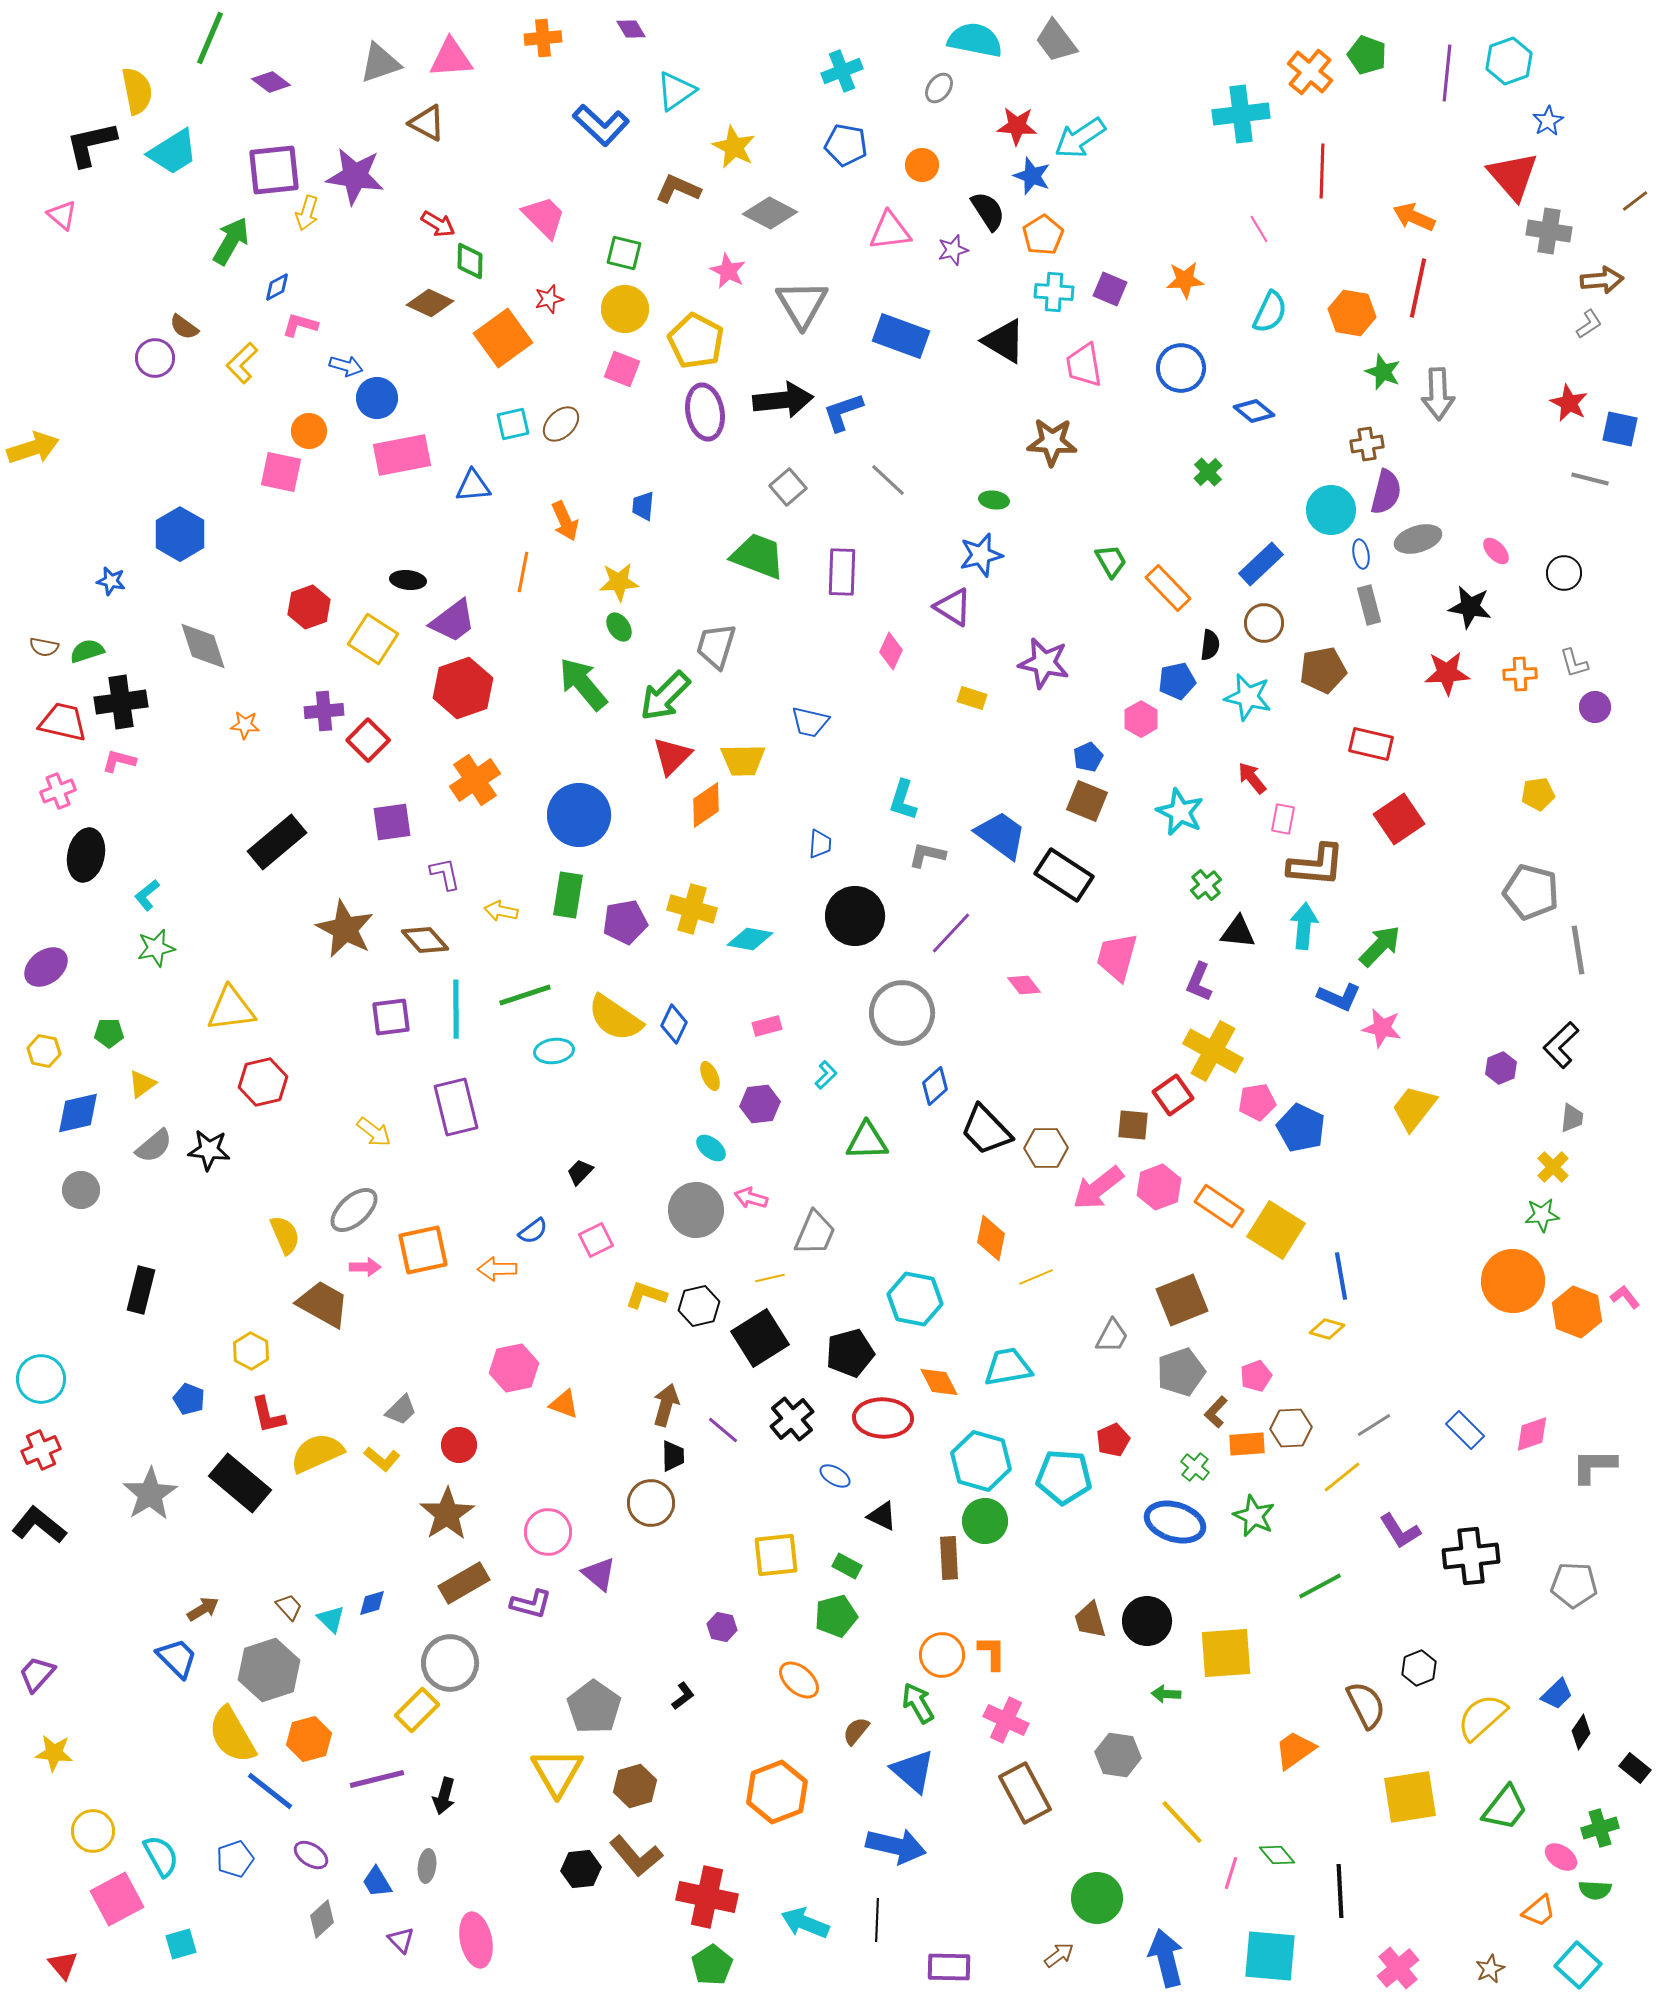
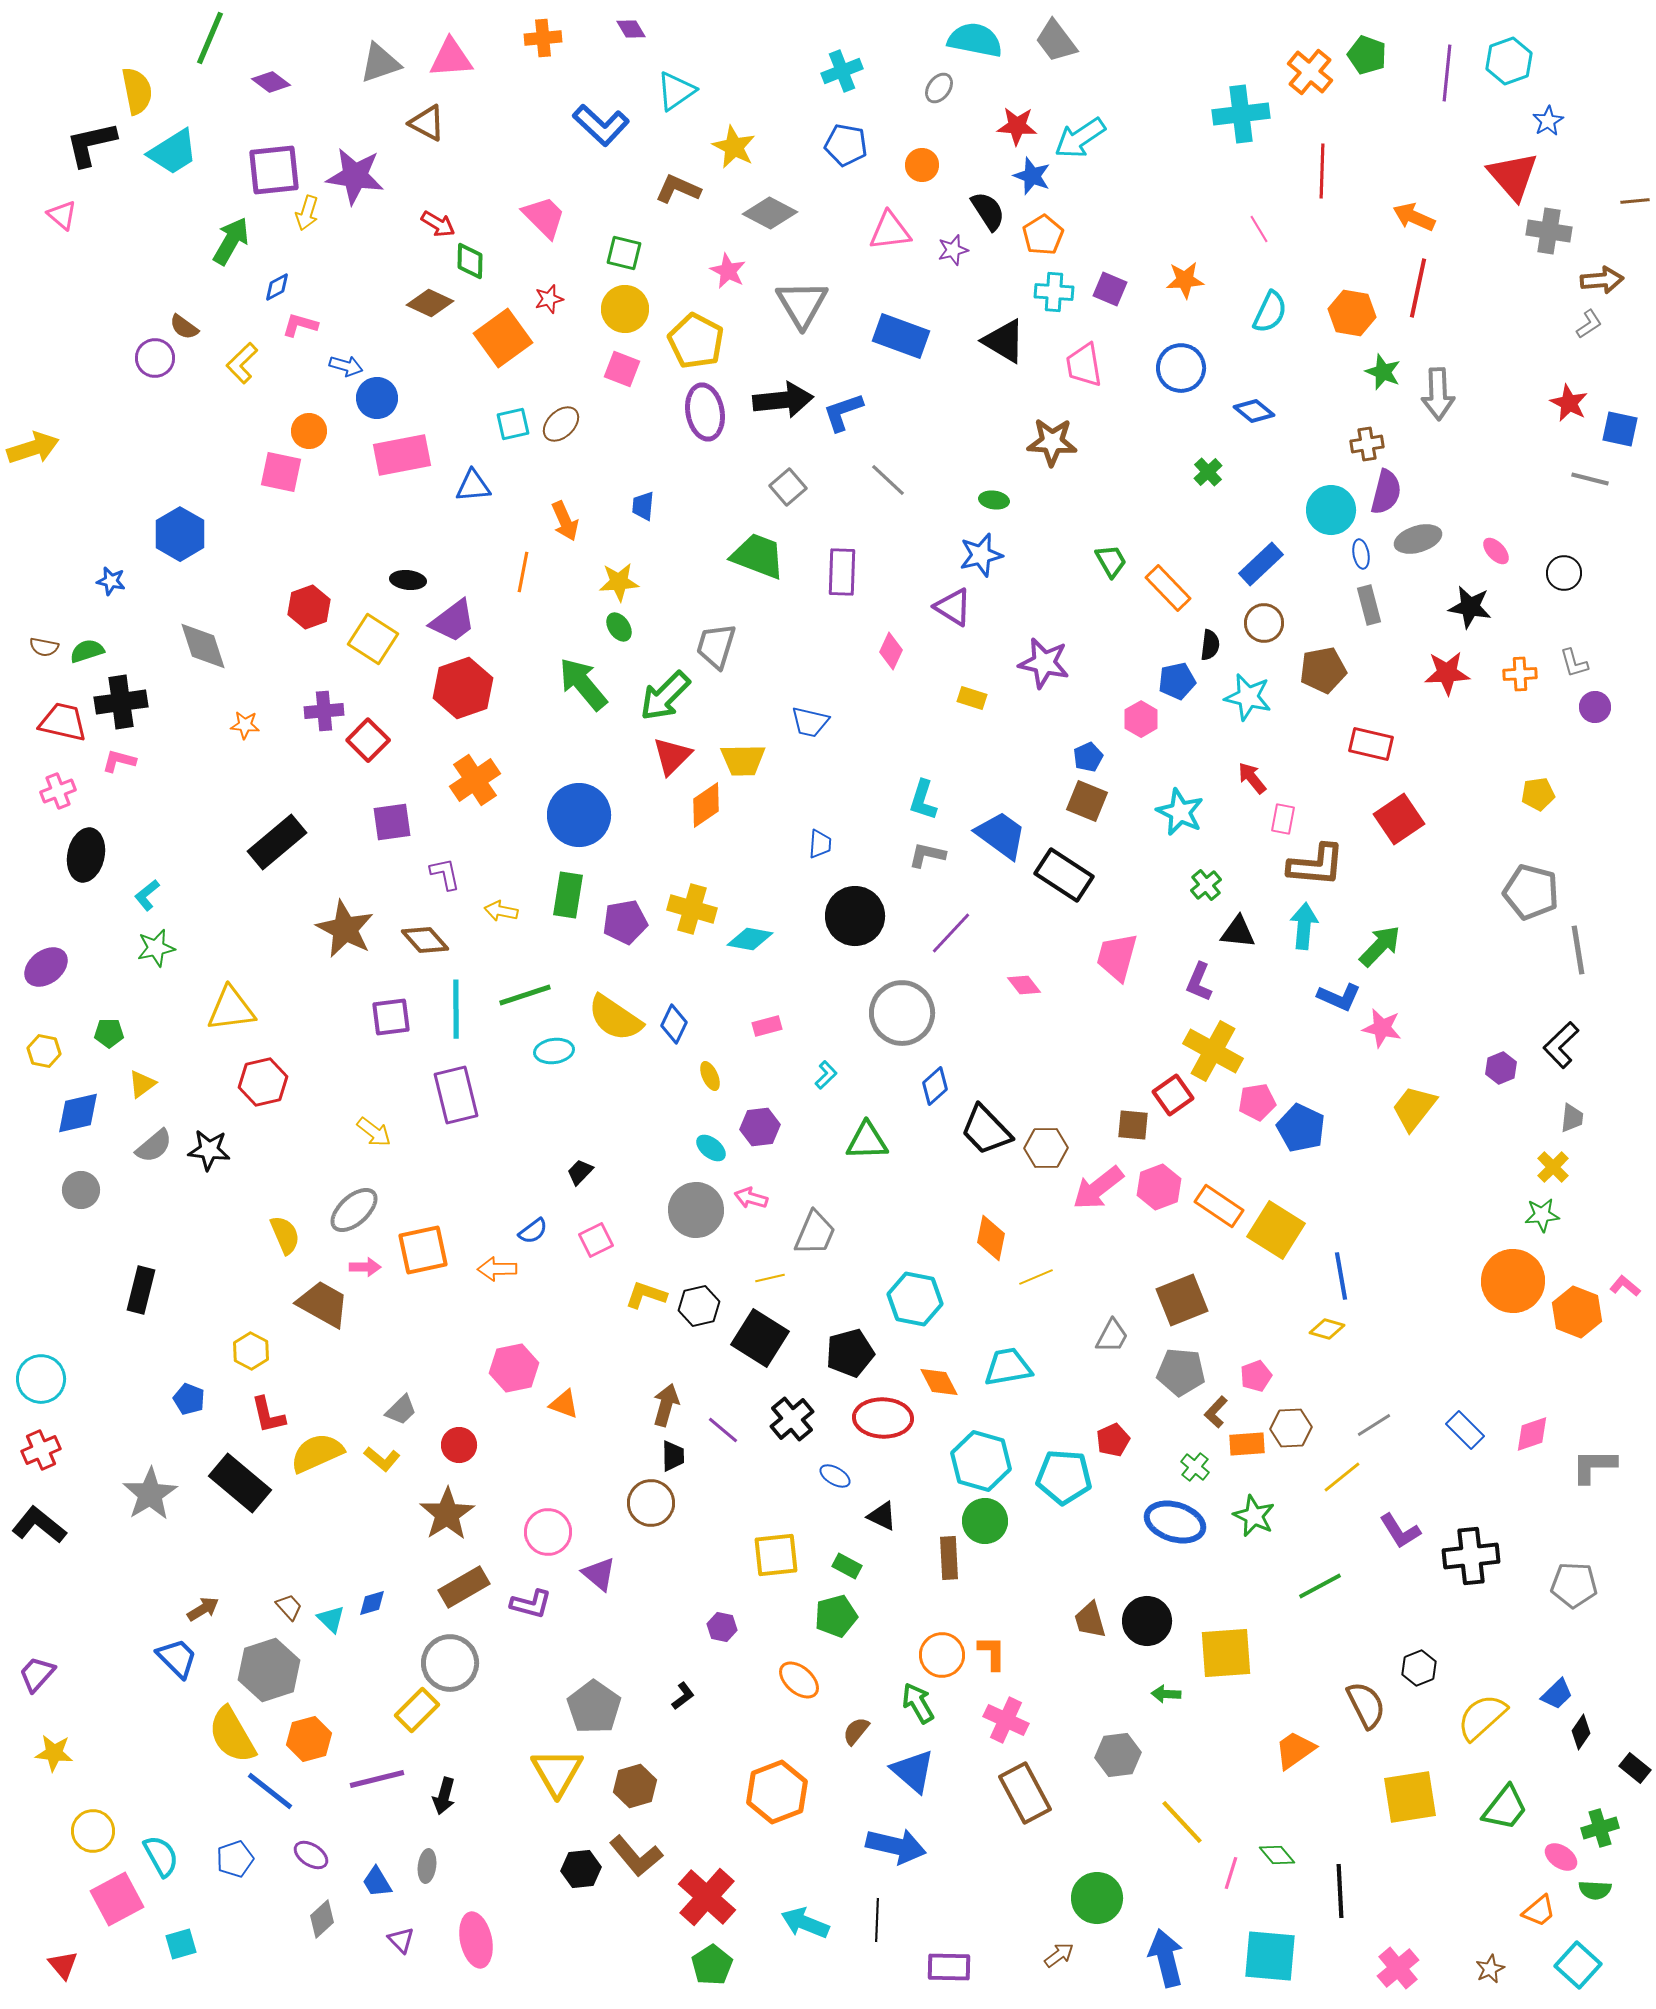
brown line at (1635, 201): rotated 32 degrees clockwise
cyan L-shape at (903, 800): moved 20 px right
purple hexagon at (760, 1104): moved 23 px down
purple rectangle at (456, 1107): moved 12 px up
pink L-shape at (1625, 1297): moved 11 px up; rotated 12 degrees counterclockwise
black square at (760, 1338): rotated 26 degrees counterclockwise
gray pentagon at (1181, 1372): rotated 24 degrees clockwise
brown rectangle at (464, 1583): moved 4 px down
gray hexagon at (1118, 1755): rotated 15 degrees counterclockwise
red cross at (707, 1897): rotated 30 degrees clockwise
